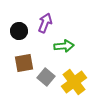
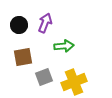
black circle: moved 6 px up
brown square: moved 1 px left, 6 px up
gray square: moved 2 px left; rotated 30 degrees clockwise
yellow cross: rotated 15 degrees clockwise
